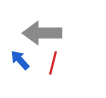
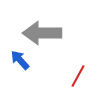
red line: moved 25 px right, 13 px down; rotated 15 degrees clockwise
